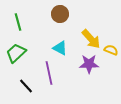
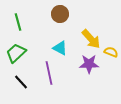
yellow semicircle: moved 2 px down
black line: moved 5 px left, 4 px up
